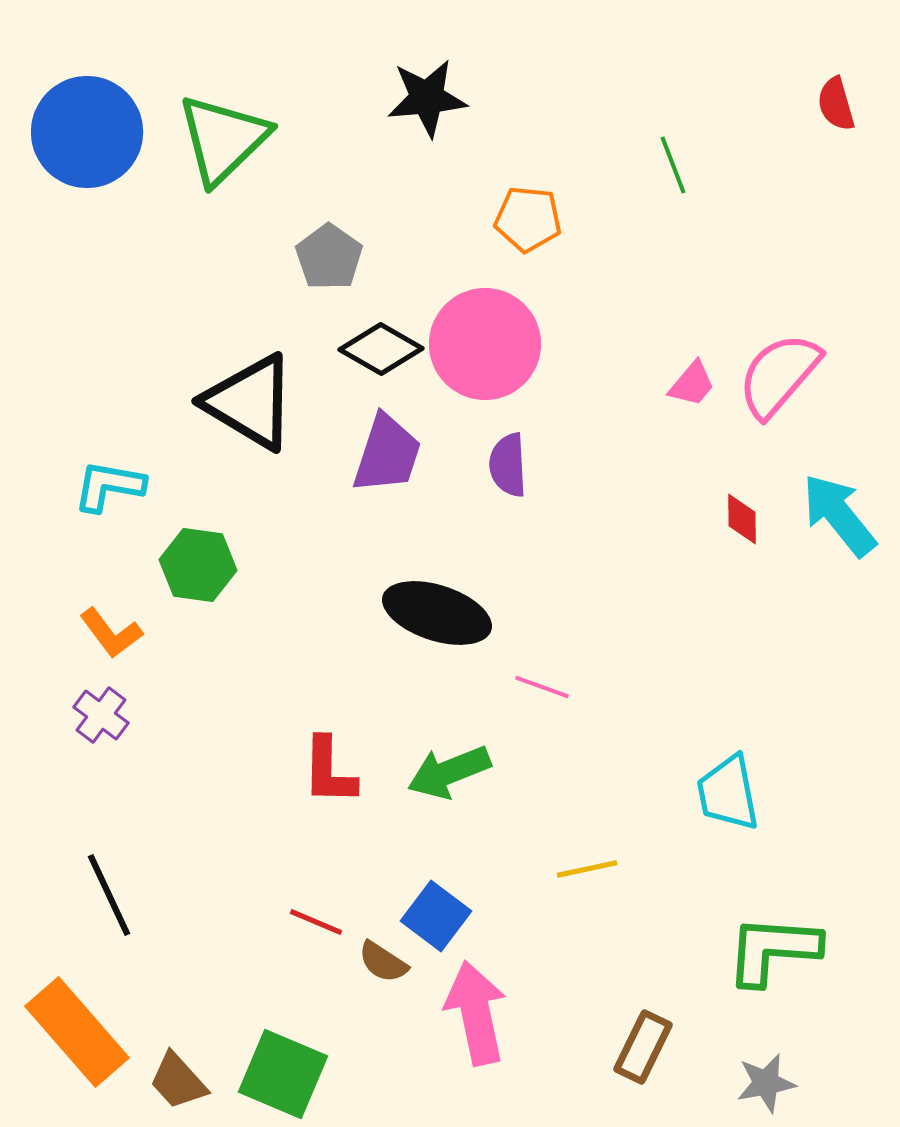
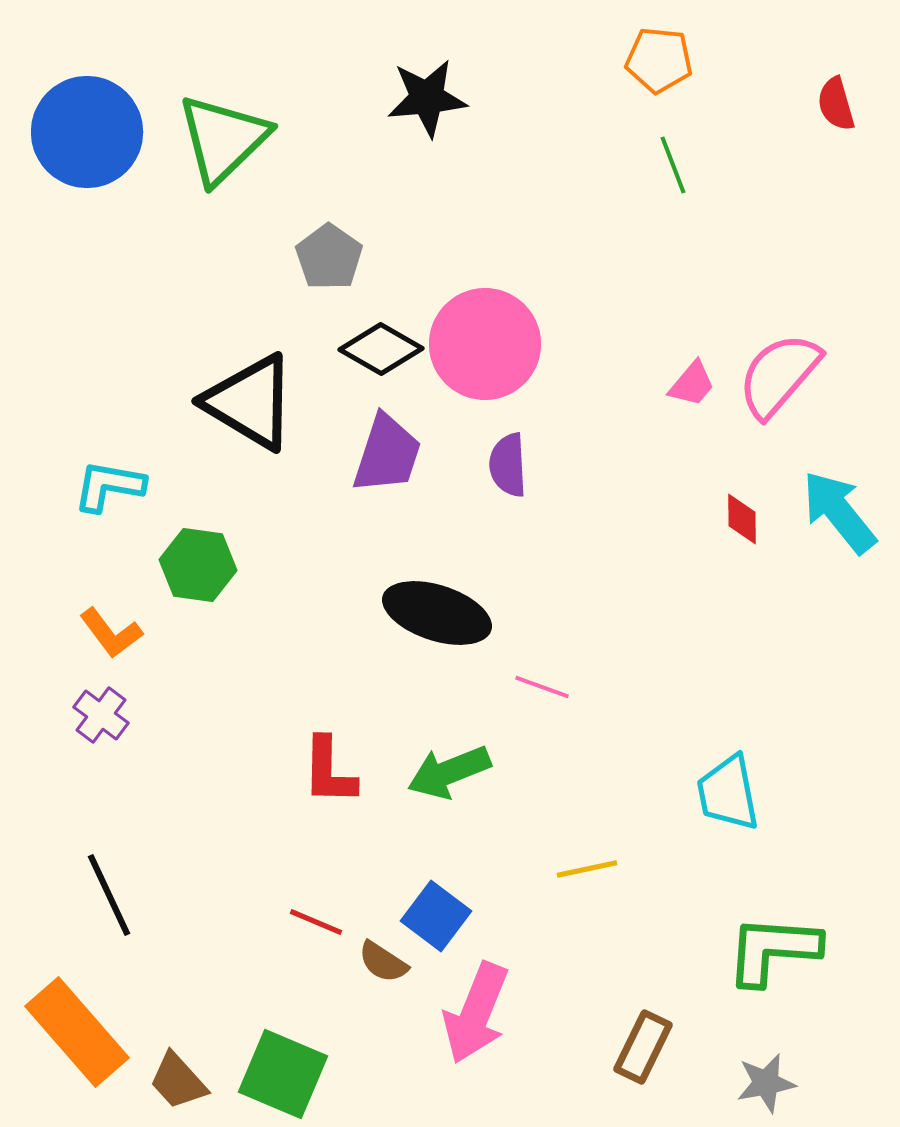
orange pentagon: moved 131 px right, 159 px up
cyan arrow: moved 3 px up
pink arrow: rotated 146 degrees counterclockwise
